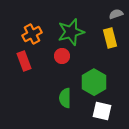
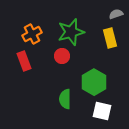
green semicircle: moved 1 px down
